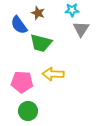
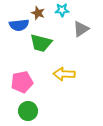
cyan star: moved 10 px left
blue semicircle: rotated 60 degrees counterclockwise
gray triangle: rotated 24 degrees clockwise
yellow arrow: moved 11 px right
pink pentagon: rotated 15 degrees counterclockwise
